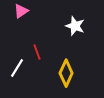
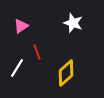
pink triangle: moved 15 px down
white star: moved 2 px left, 3 px up
yellow diamond: rotated 24 degrees clockwise
